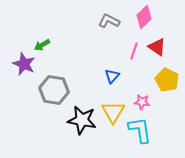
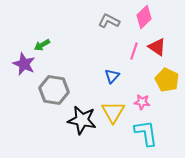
cyan L-shape: moved 6 px right, 3 px down
